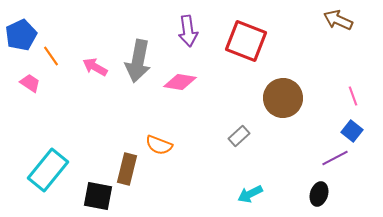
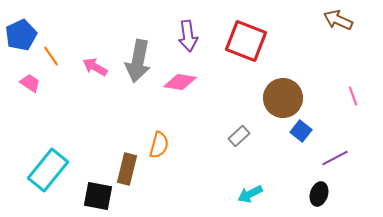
purple arrow: moved 5 px down
blue square: moved 51 px left
orange semicircle: rotated 96 degrees counterclockwise
